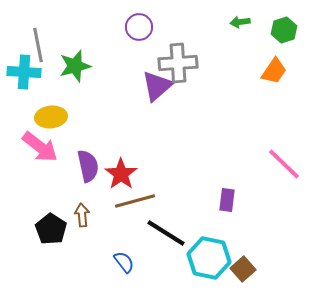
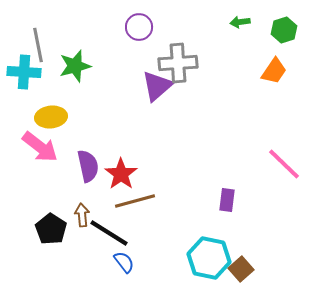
black line: moved 57 px left
brown square: moved 2 px left
